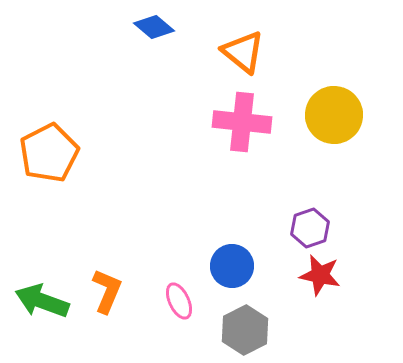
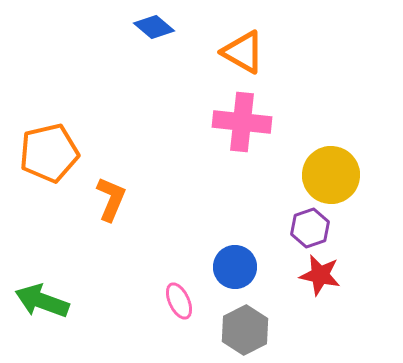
orange triangle: rotated 9 degrees counterclockwise
yellow circle: moved 3 px left, 60 px down
orange pentagon: rotated 14 degrees clockwise
blue circle: moved 3 px right, 1 px down
orange L-shape: moved 4 px right, 92 px up
